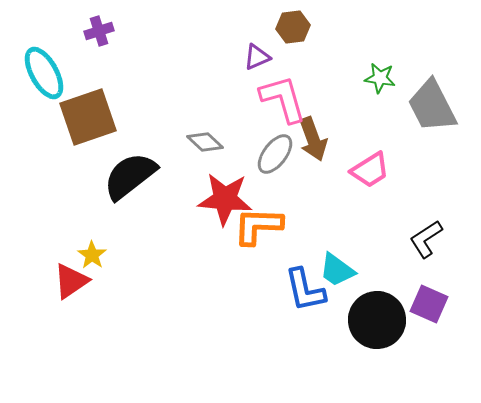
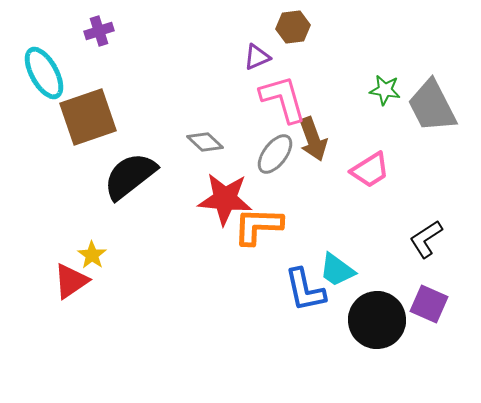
green star: moved 5 px right, 12 px down
